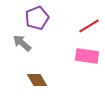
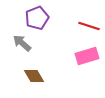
red line: rotated 50 degrees clockwise
pink rectangle: rotated 25 degrees counterclockwise
brown diamond: moved 3 px left, 4 px up
